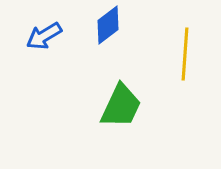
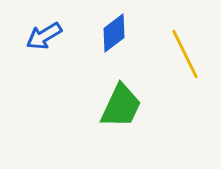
blue diamond: moved 6 px right, 8 px down
yellow line: rotated 30 degrees counterclockwise
